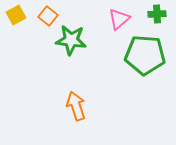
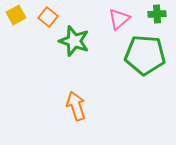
orange square: moved 1 px down
green star: moved 3 px right, 1 px down; rotated 12 degrees clockwise
